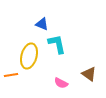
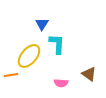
blue triangle: rotated 40 degrees clockwise
cyan L-shape: rotated 15 degrees clockwise
yellow ellipse: rotated 25 degrees clockwise
pink semicircle: rotated 24 degrees counterclockwise
